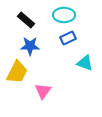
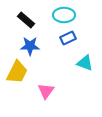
pink triangle: moved 3 px right
